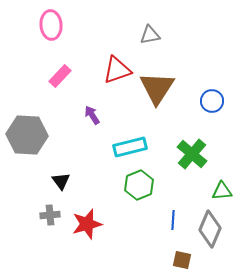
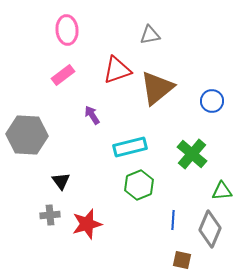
pink ellipse: moved 16 px right, 5 px down
pink rectangle: moved 3 px right, 1 px up; rotated 10 degrees clockwise
brown triangle: rotated 18 degrees clockwise
